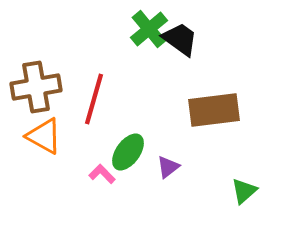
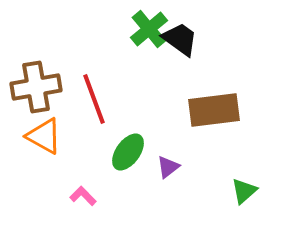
red line: rotated 36 degrees counterclockwise
pink L-shape: moved 19 px left, 22 px down
